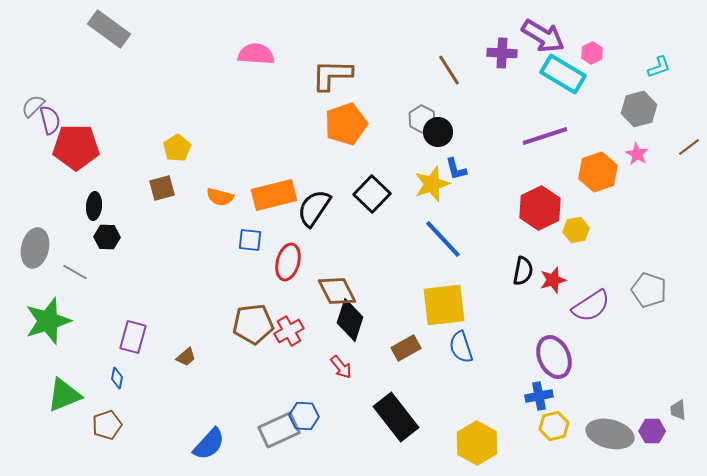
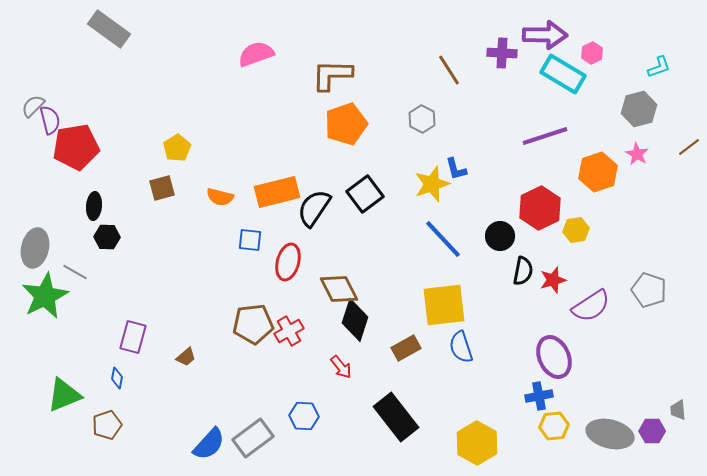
purple arrow at (543, 36): moved 2 px right, 1 px up; rotated 30 degrees counterclockwise
pink semicircle at (256, 54): rotated 24 degrees counterclockwise
black circle at (438, 132): moved 62 px right, 104 px down
red pentagon at (76, 147): rotated 9 degrees counterclockwise
black square at (372, 194): moved 7 px left; rotated 9 degrees clockwise
orange rectangle at (274, 195): moved 3 px right, 3 px up
brown diamond at (337, 291): moved 2 px right, 2 px up
black diamond at (350, 320): moved 5 px right
green star at (48, 321): moved 3 px left, 25 px up; rotated 9 degrees counterclockwise
yellow hexagon at (554, 426): rotated 8 degrees clockwise
gray rectangle at (279, 430): moved 26 px left, 8 px down; rotated 12 degrees counterclockwise
